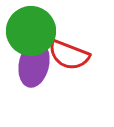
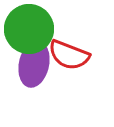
green circle: moved 2 px left, 2 px up
